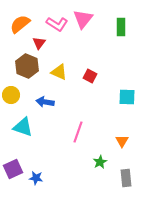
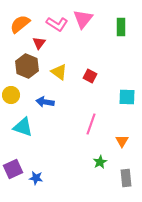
yellow triangle: rotated 12 degrees clockwise
pink line: moved 13 px right, 8 px up
